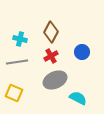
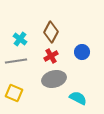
cyan cross: rotated 24 degrees clockwise
gray line: moved 1 px left, 1 px up
gray ellipse: moved 1 px left, 1 px up; rotated 10 degrees clockwise
